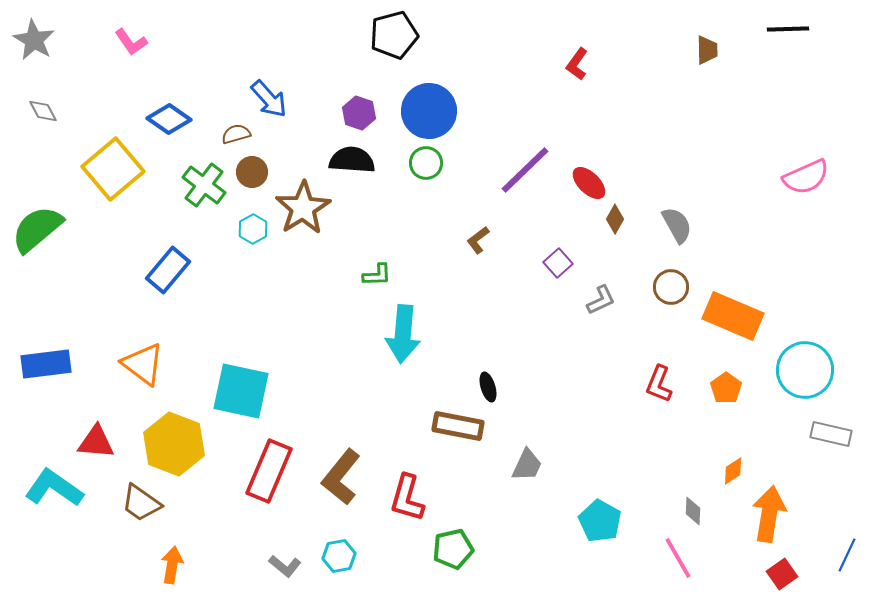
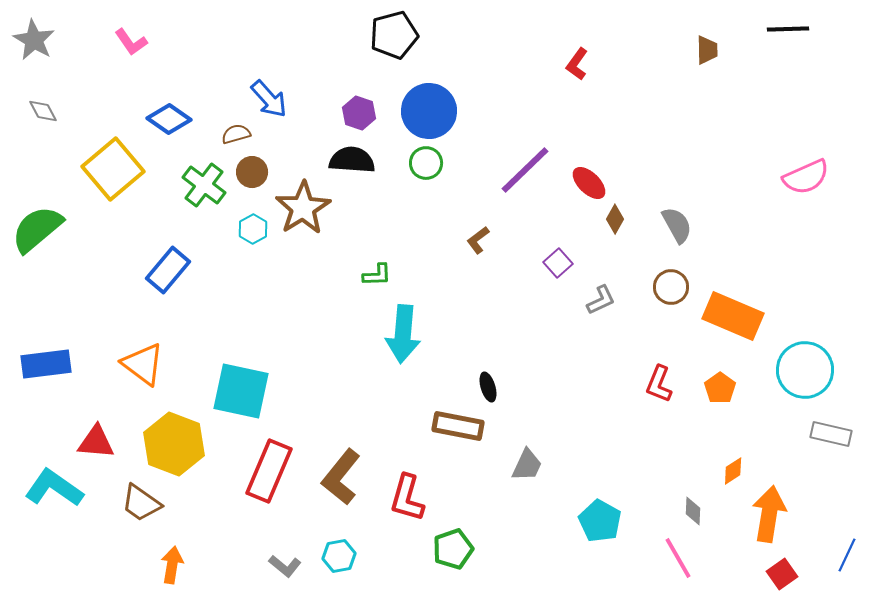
orange pentagon at (726, 388): moved 6 px left
green pentagon at (453, 549): rotated 6 degrees counterclockwise
